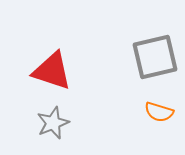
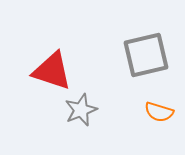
gray square: moved 9 px left, 2 px up
gray star: moved 28 px right, 13 px up
